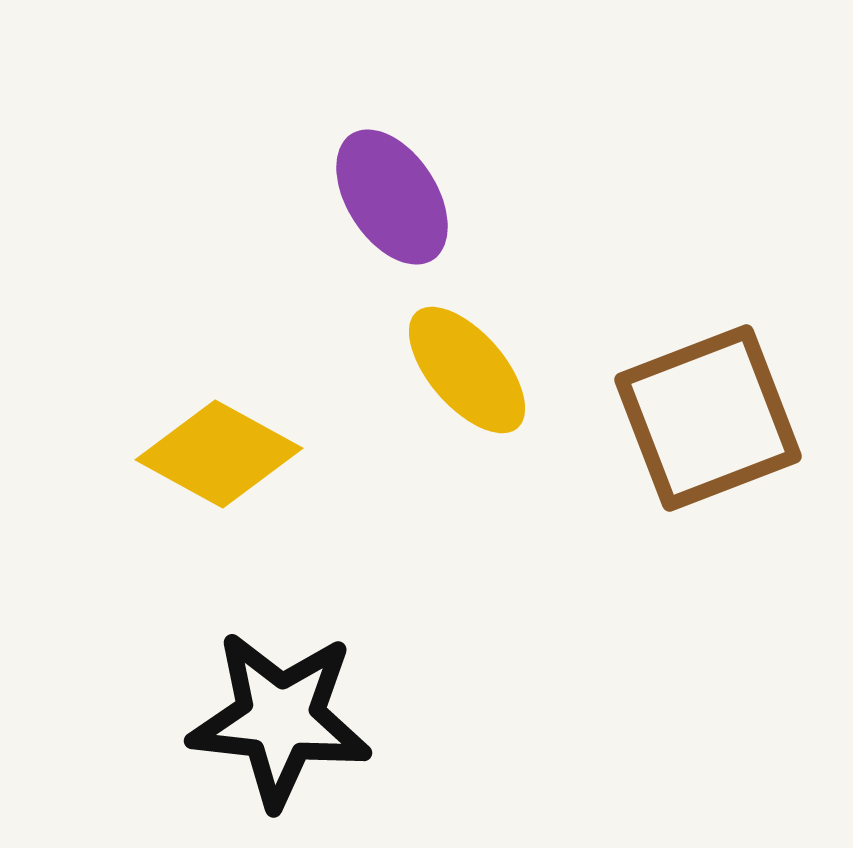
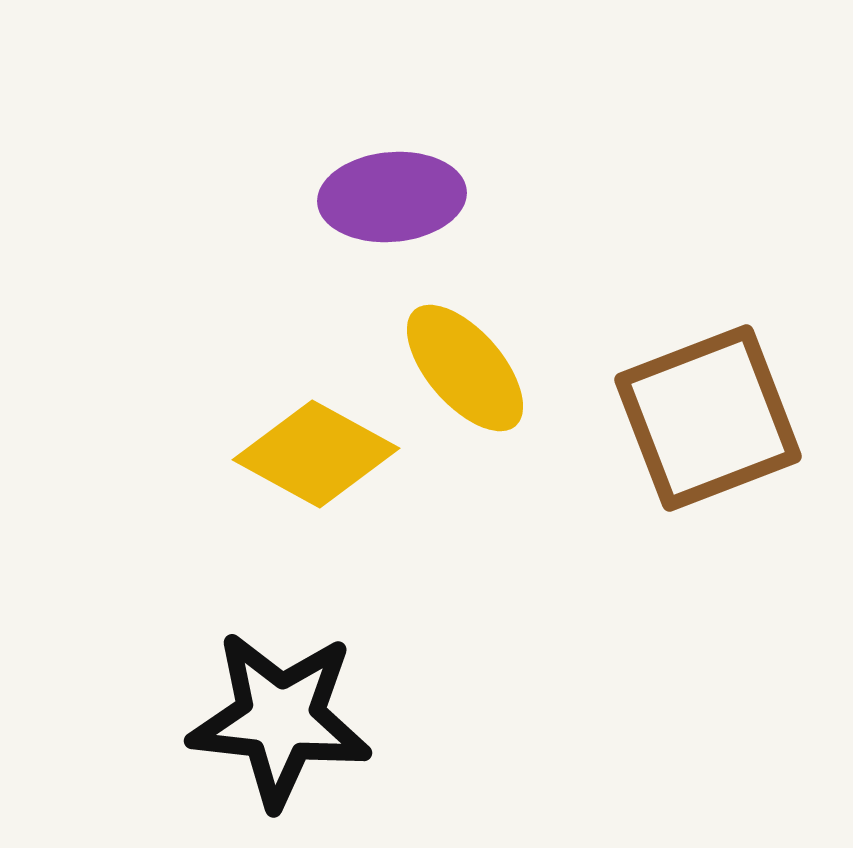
purple ellipse: rotated 62 degrees counterclockwise
yellow ellipse: moved 2 px left, 2 px up
yellow diamond: moved 97 px right
